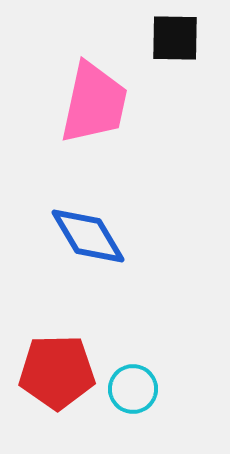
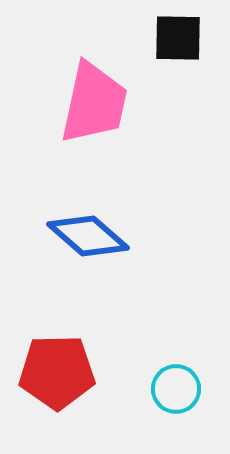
black square: moved 3 px right
blue diamond: rotated 18 degrees counterclockwise
cyan circle: moved 43 px right
